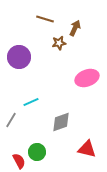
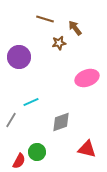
brown arrow: rotated 63 degrees counterclockwise
red semicircle: rotated 56 degrees clockwise
